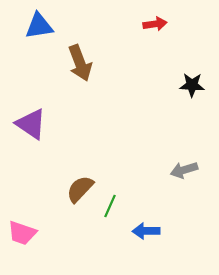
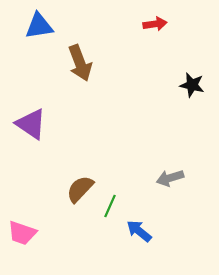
black star: rotated 10 degrees clockwise
gray arrow: moved 14 px left, 8 px down
blue arrow: moved 7 px left; rotated 40 degrees clockwise
